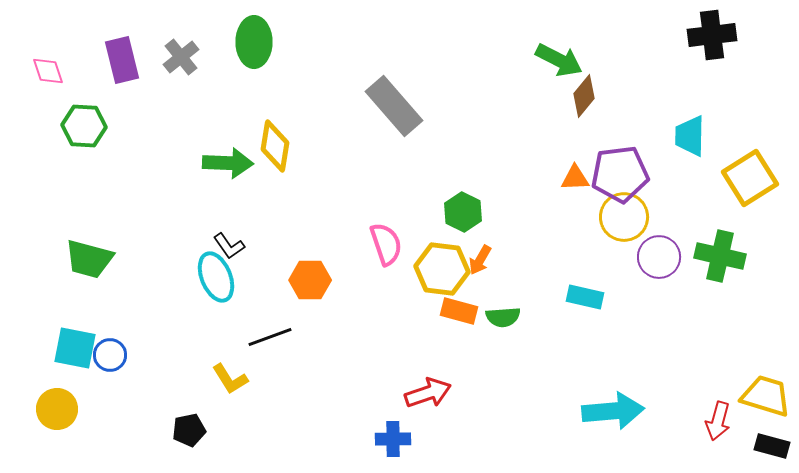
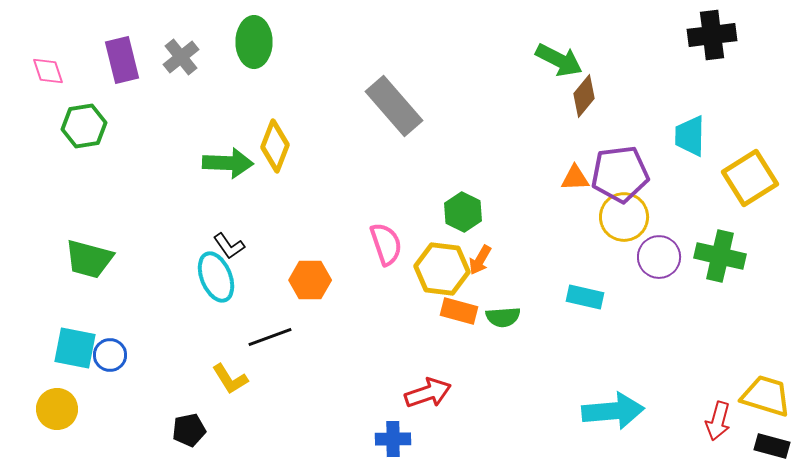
green hexagon at (84, 126): rotated 12 degrees counterclockwise
yellow diamond at (275, 146): rotated 12 degrees clockwise
